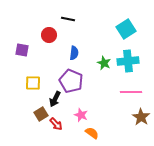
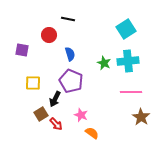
blue semicircle: moved 4 px left, 1 px down; rotated 24 degrees counterclockwise
